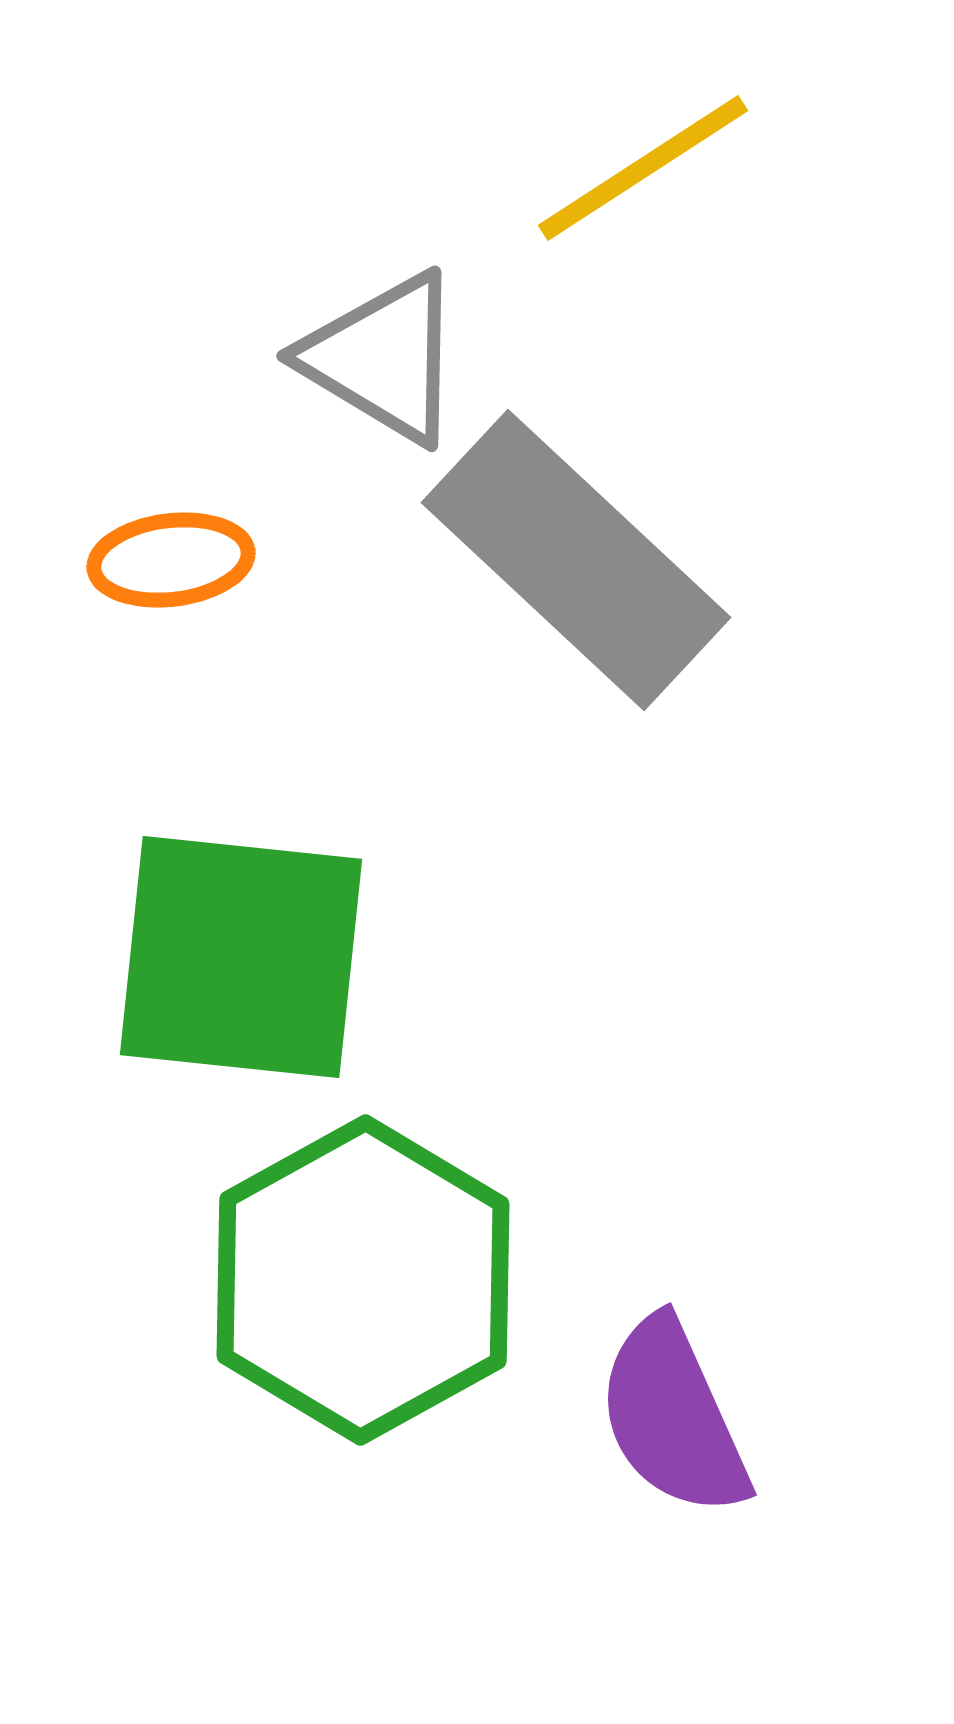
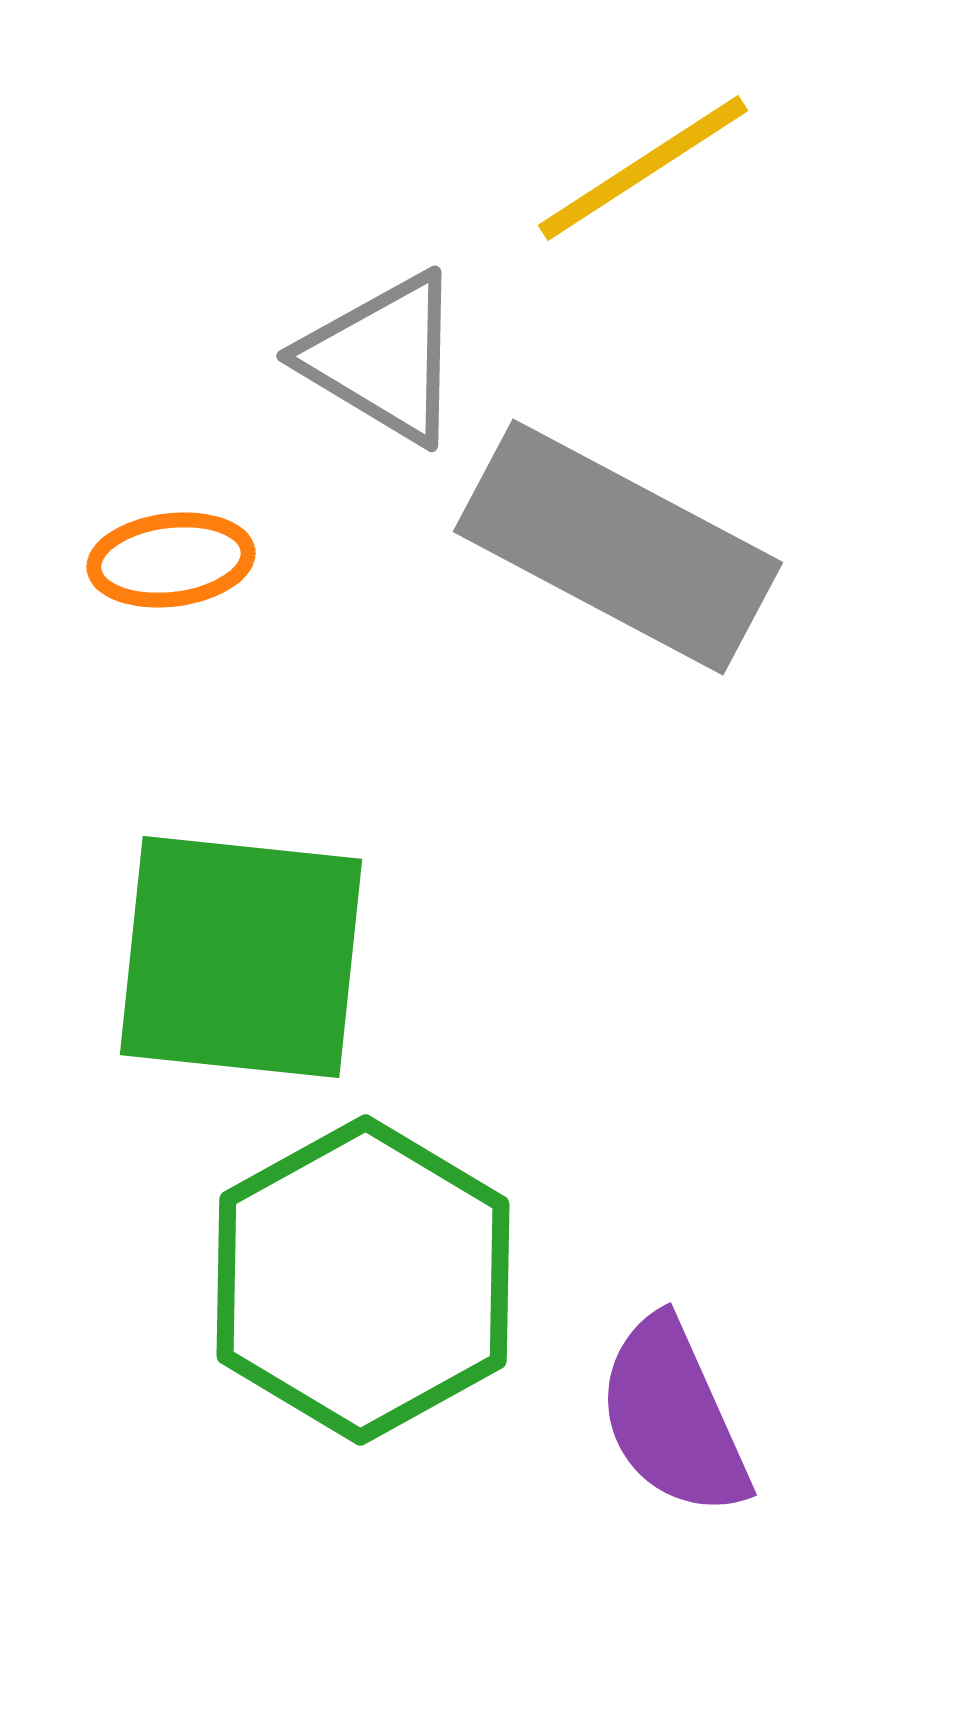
gray rectangle: moved 42 px right, 13 px up; rotated 15 degrees counterclockwise
